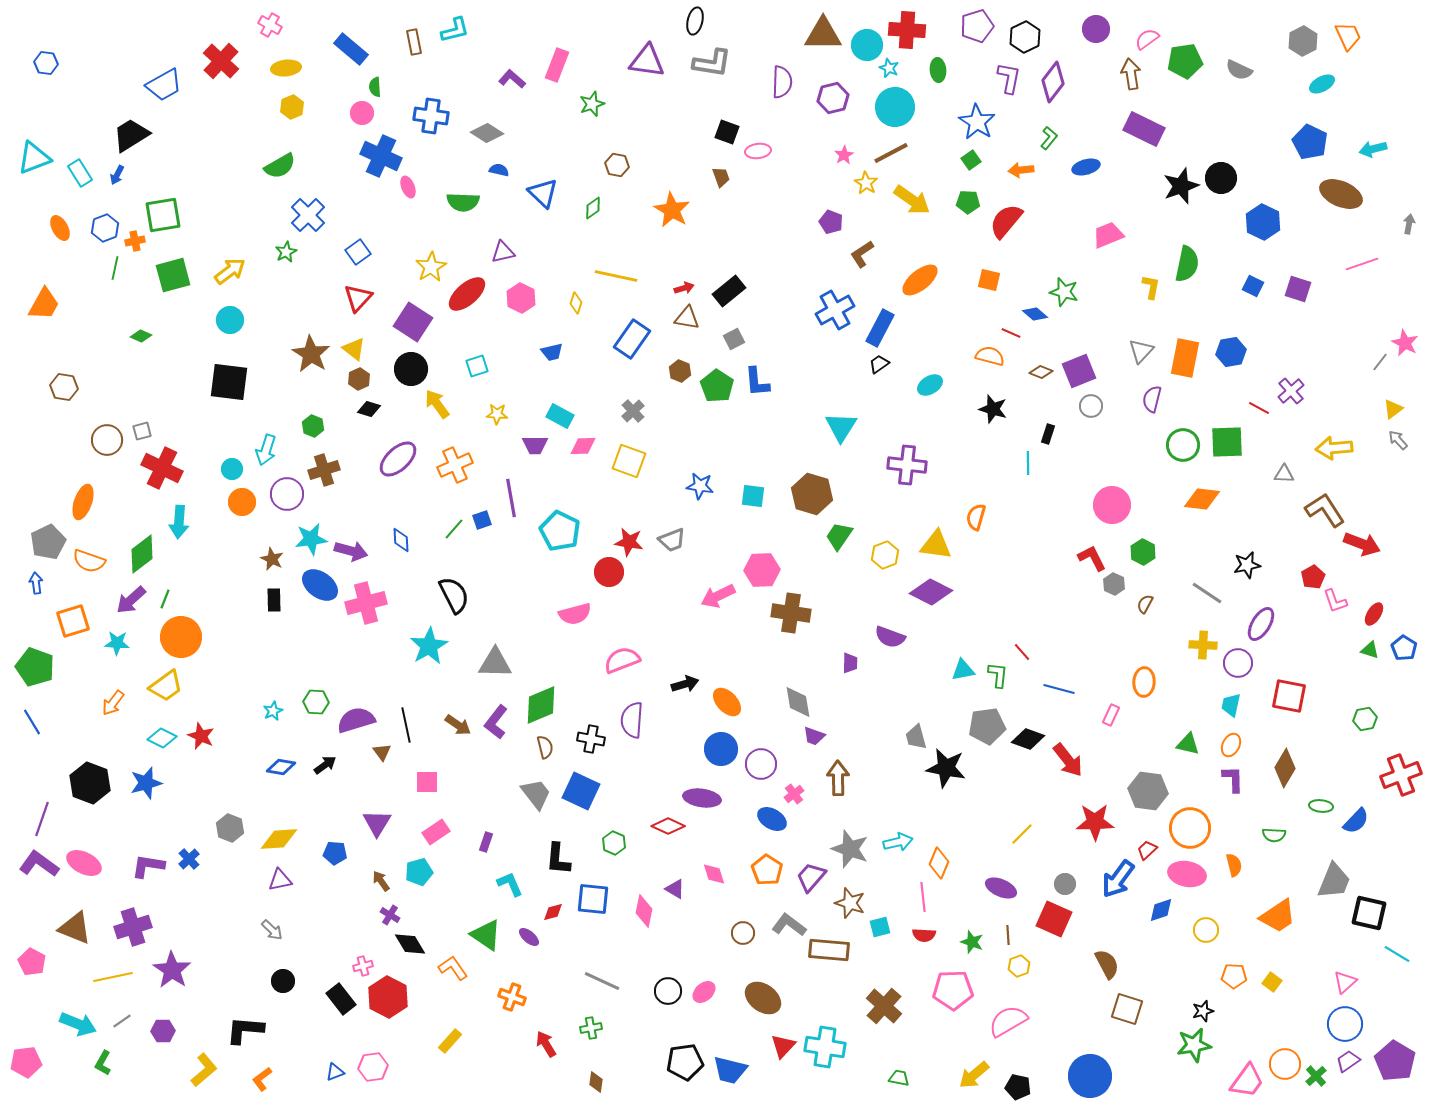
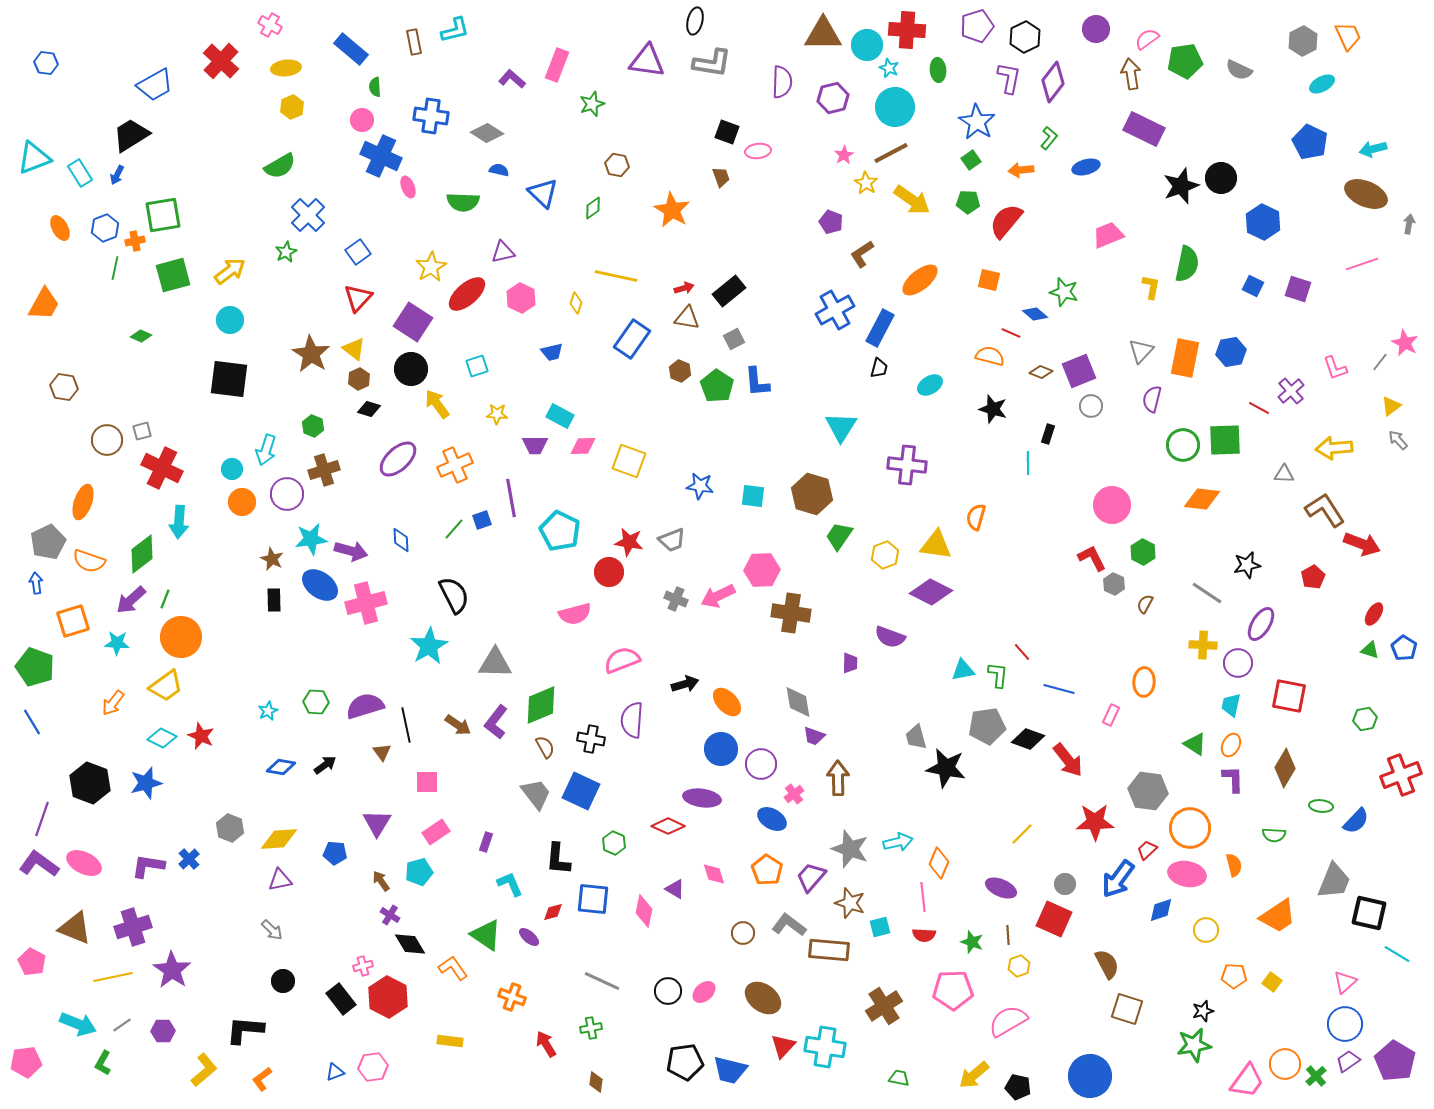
blue trapezoid at (164, 85): moved 9 px left
pink circle at (362, 113): moved 7 px down
brown ellipse at (1341, 194): moved 25 px right
black trapezoid at (879, 364): moved 4 px down; rotated 140 degrees clockwise
black square at (229, 382): moved 3 px up
yellow triangle at (1393, 409): moved 2 px left, 3 px up
gray cross at (633, 411): moved 43 px right, 188 px down; rotated 25 degrees counterclockwise
green square at (1227, 442): moved 2 px left, 2 px up
pink L-shape at (1335, 601): moved 233 px up
cyan star at (273, 711): moved 5 px left
purple semicircle at (356, 720): moved 9 px right, 14 px up
green triangle at (1188, 744): moved 7 px right; rotated 20 degrees clockwise
brown semicircle at (545, 747): rotated 15 degrees counterclockwise
brown cross at (884, 1006): rotated 15 degrees clockwise
gray line at (122, 1021): moved 4 px down
yellow rectangle at (450, 1041): rotated 55 degrees clockwise
